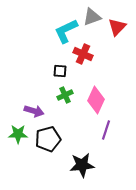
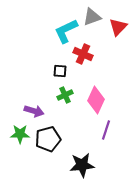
red triangle: moved 1 px right
green star: moved 2 px right
